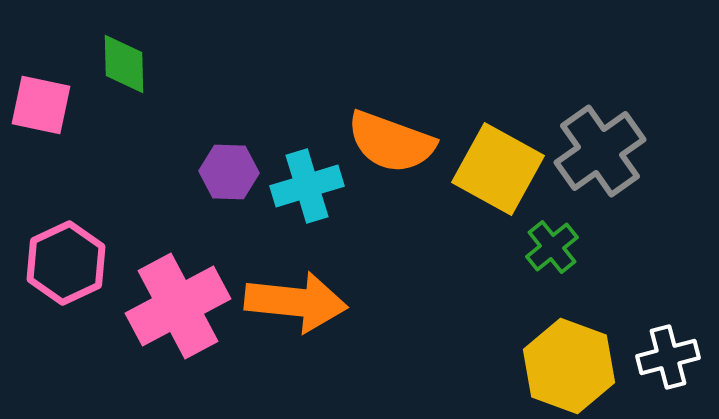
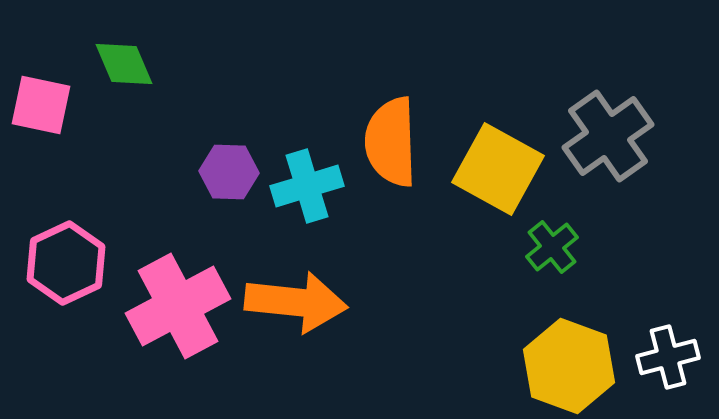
green diamond: rotated 22 degrees counterclockwise
orange semicircle: rotated 68 degrees clockwise
gray cross: moved 8 px right, 15 px up
